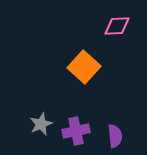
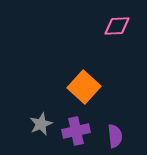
orange square: moved 20 px down
